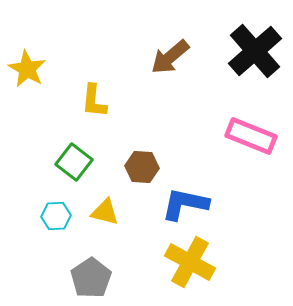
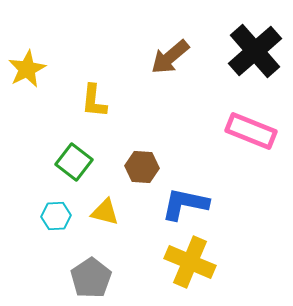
yellow star: rotated 15 degrees clockwise
pink rectangle: moved 5 px up
yellow cross: rotated 6 degrees counterclockwise
